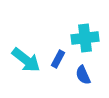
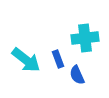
blue rectangle: rotated 48 degrees counterclockwise
blue semicircle: moved 6 px left
